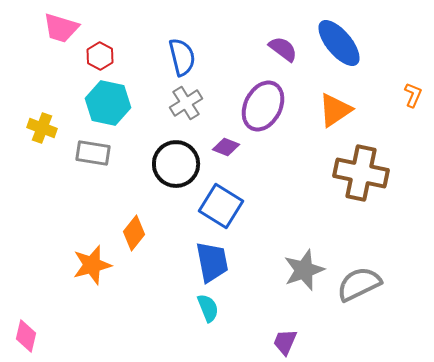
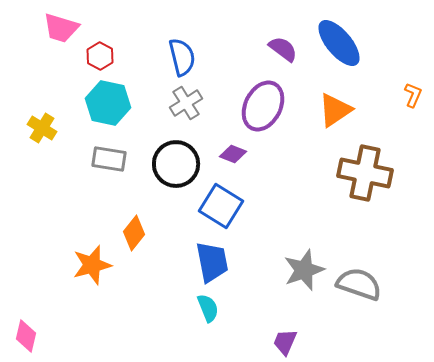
yellow cross: rotated 12 degrees clockwise
purple diamond: moved 7 px right, 7 px down
gray rectangle: moved 16 px right, 6 px down
brown cross: moved 4 px right
gray semicircle: rotated 45 degrees clockwise
